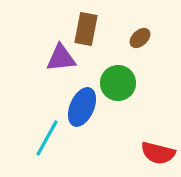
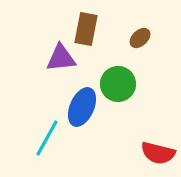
green circle: moved 1 px down
